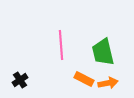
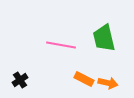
pink line: rotated 76 degrees counterclockwise
green trapezoid: moved 1 px right, 14 px up
orange arrow: rotated 24 degrees clockwise
